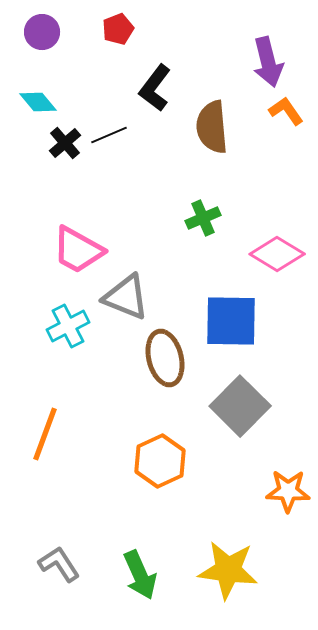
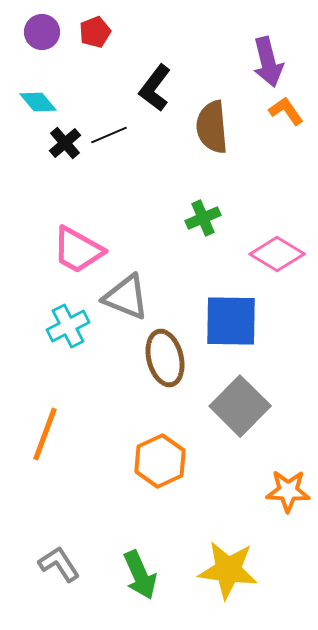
red pentagon: moved 23 px left, 3 px down
